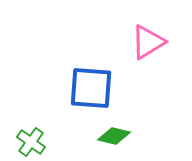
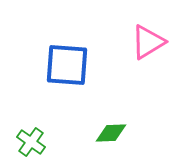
blue square: moved 24 px left, 23 px up
green diamond: moved 3 px left, 3 px up; rotated 16 degrees counterclockwise
